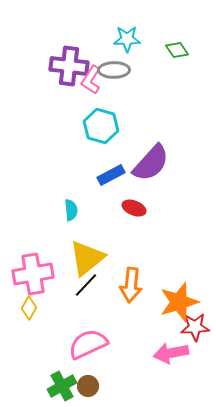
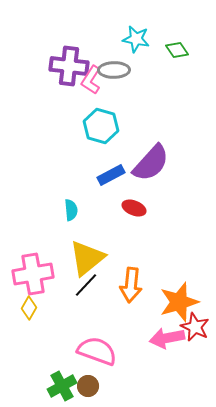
cyan star: moved 9 px right; rotated 12 degrees clockwise
red star: rotated 28 degrees clockwise
pink semicircle: moved 9 px right, 7 px down; rotated 45 degrees clockwise
pink arrow: moved 4 px left, 15 px up
